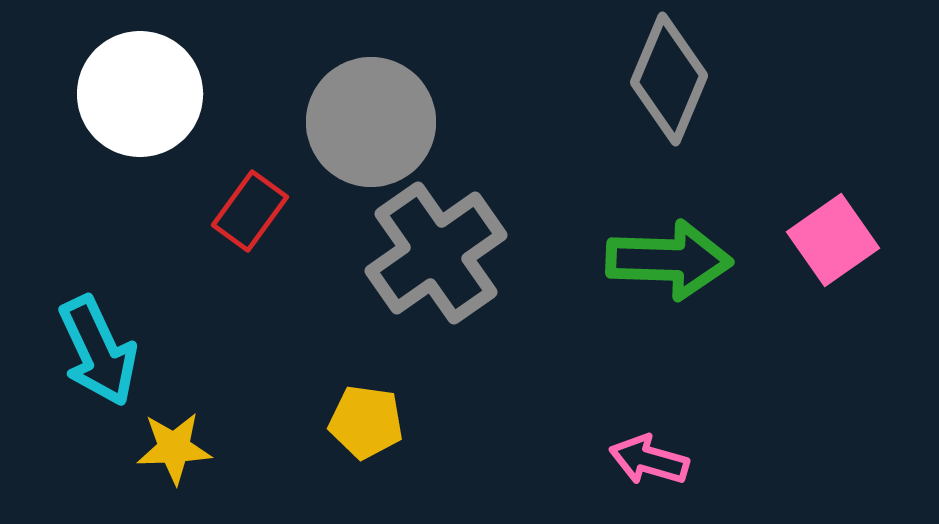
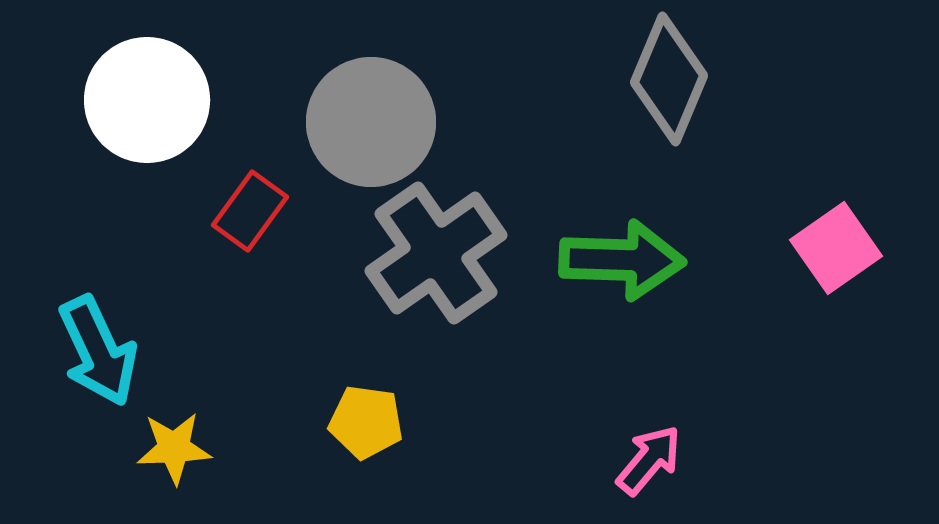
white circle: moved 7 px right, 6 px down
pink square: moved 3 px right, 8 px down
green arrow: moved 47 px left
pink arrow: rotated 114 degrees clockwise
